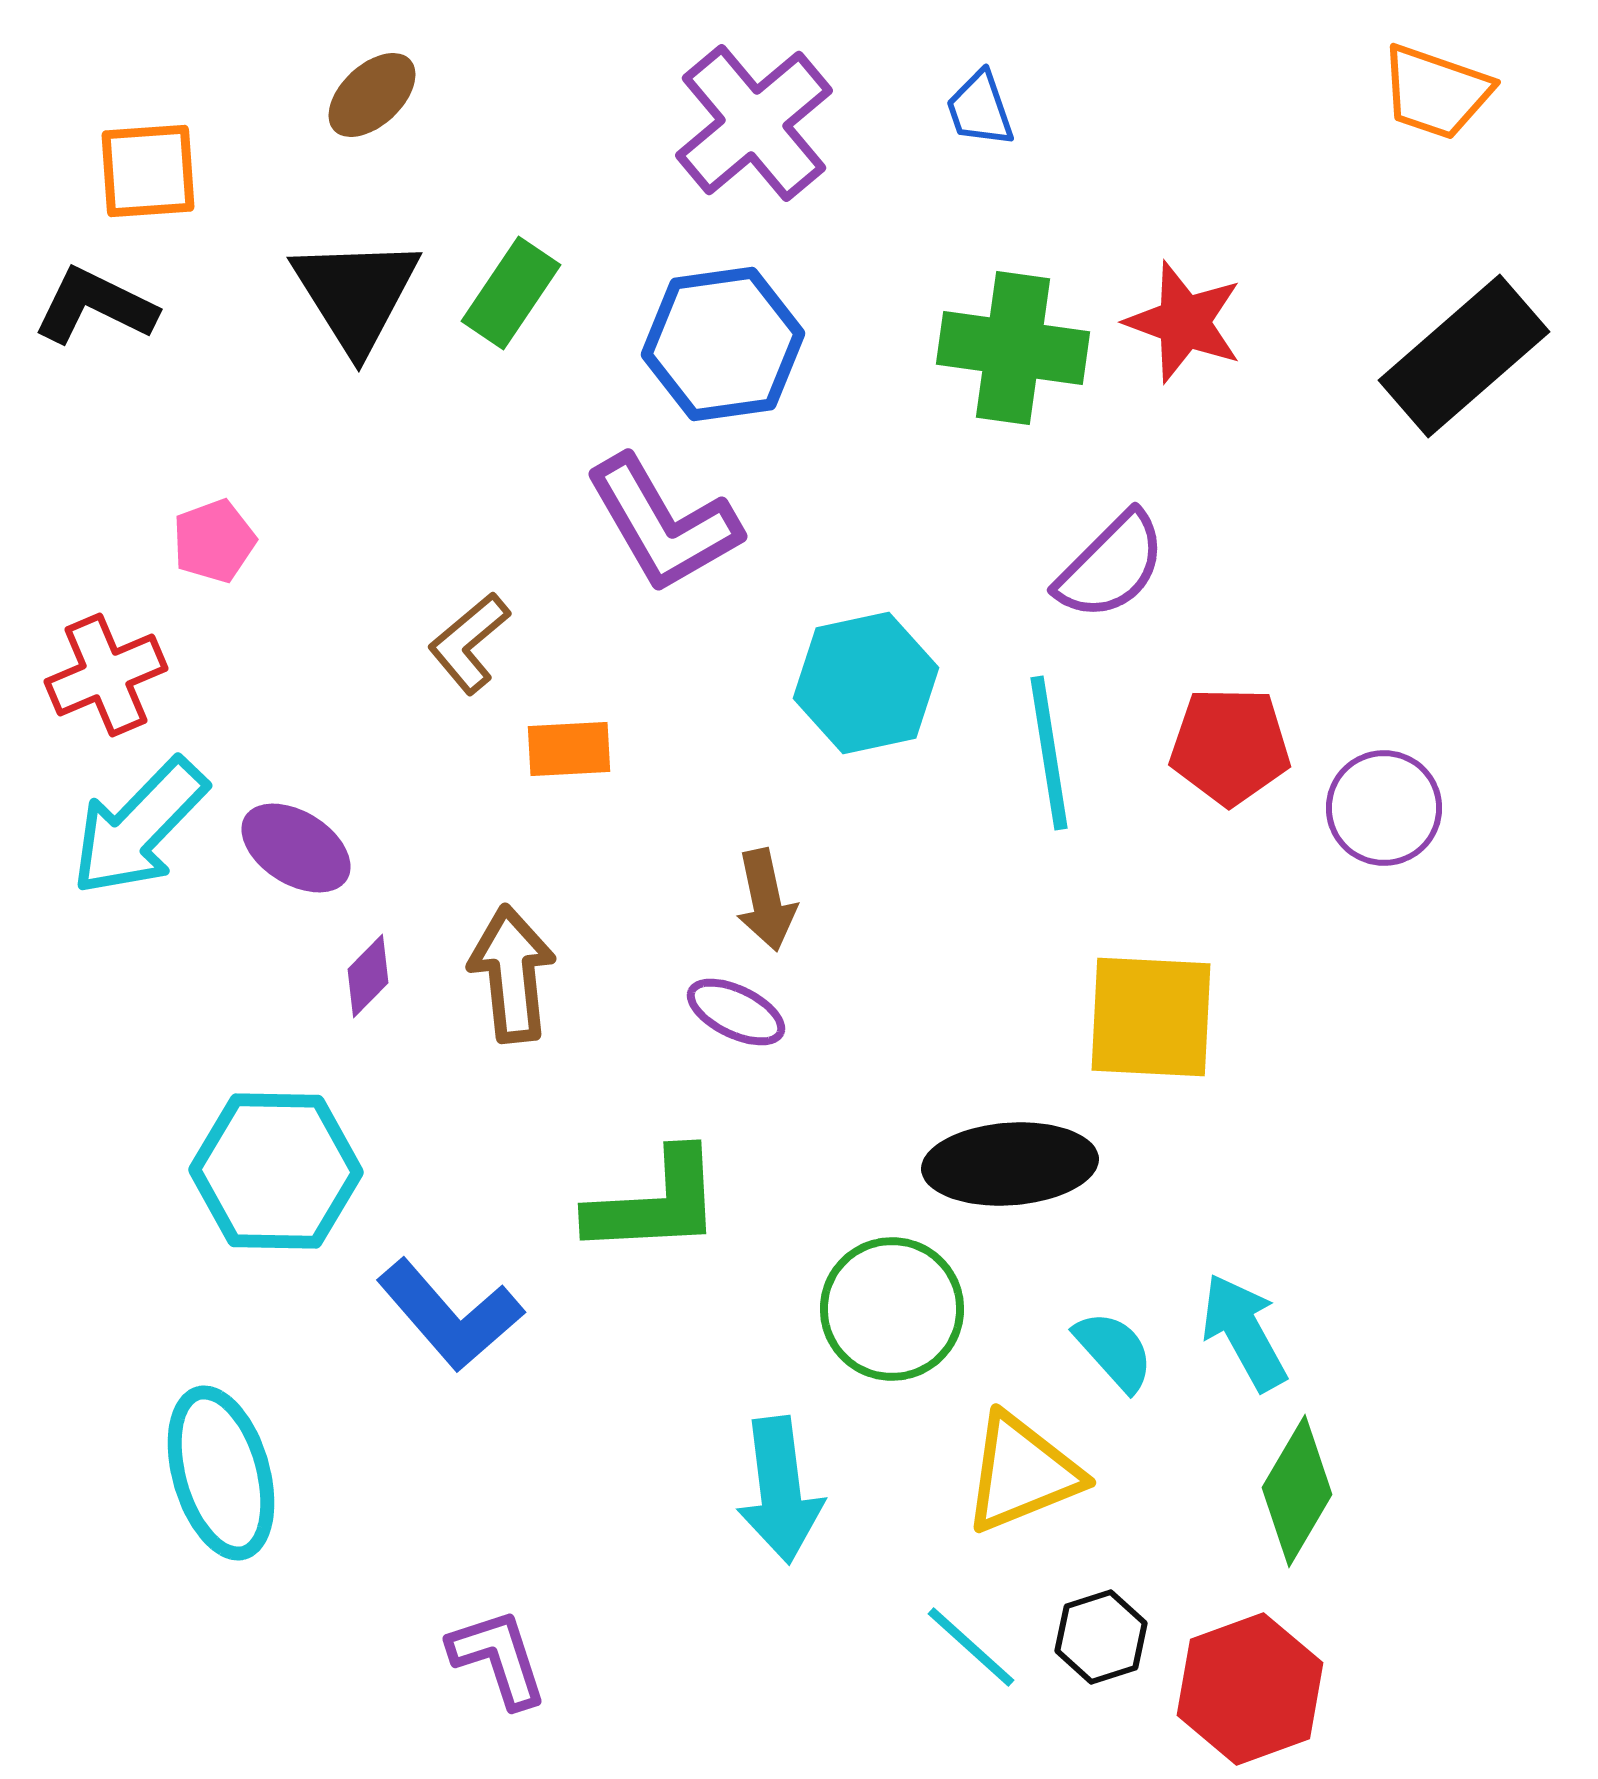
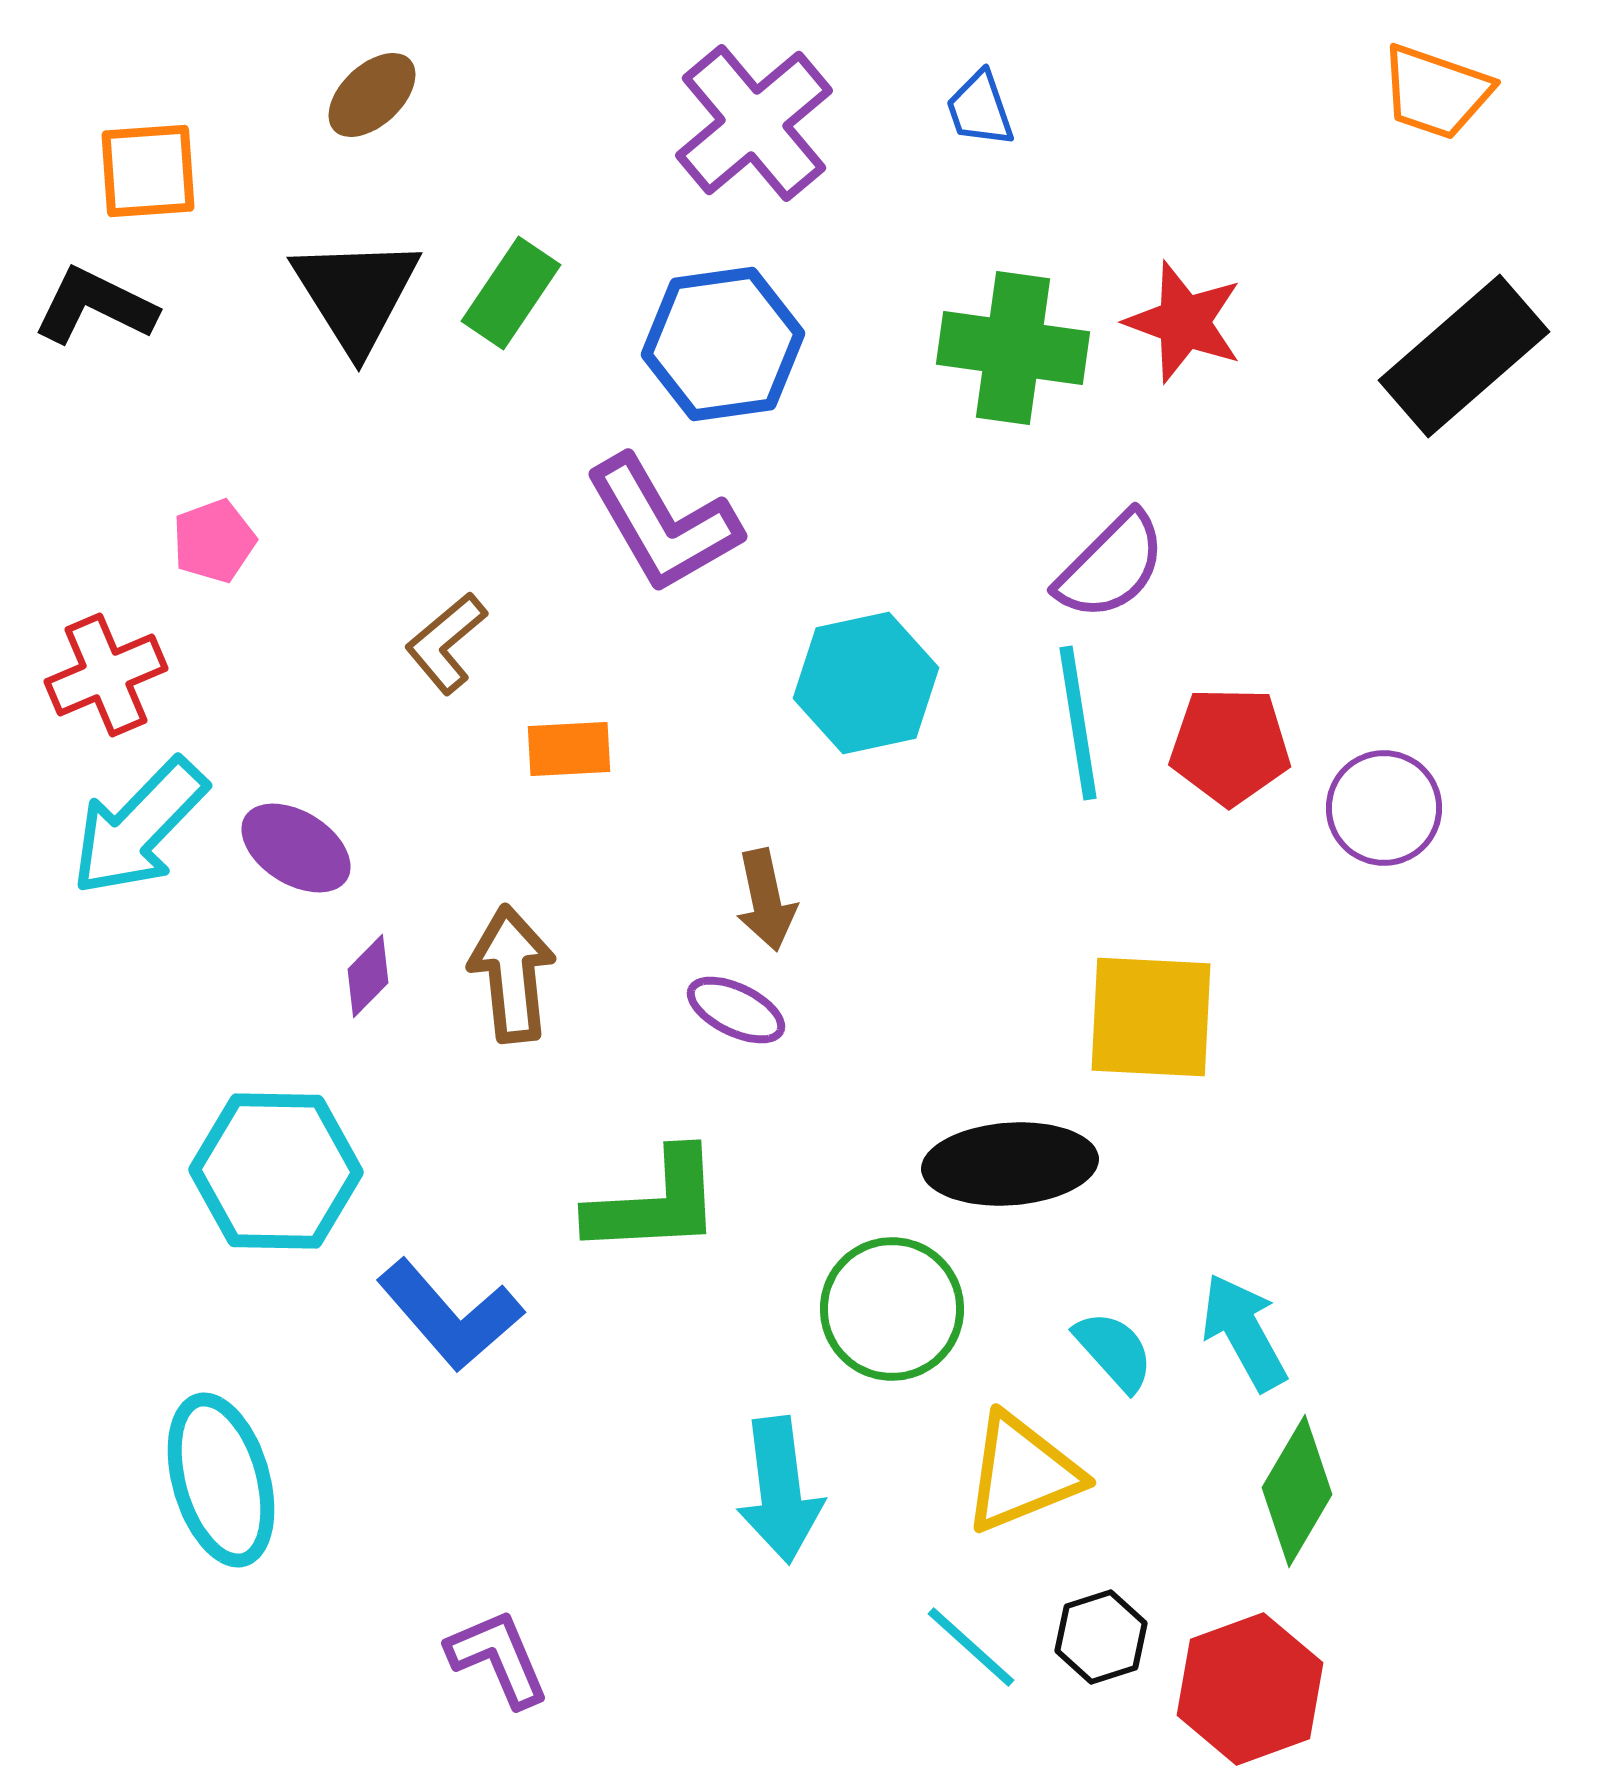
brown L-shape at (469, 643): moved 23 px left
cyan line at (1049, 753): moved 29 px right, 30 px up
purple ellipse at (736, 1012): moved 2 px up
cyan ellipse at (221, 1473): moved 7 px down
purple L-shape at (498, 1658): rotated 5 degrees counterclockwise
